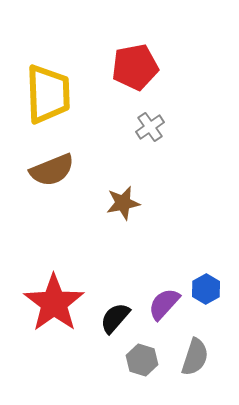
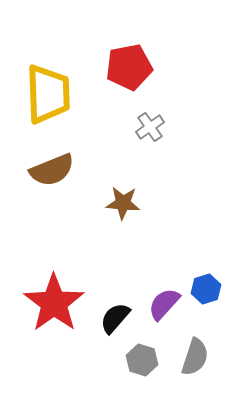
red pentagon: moved 6 px left
brown star: rotated 16 degrees clockwise
blue hexagon: rotated 12 degrees clockwise
